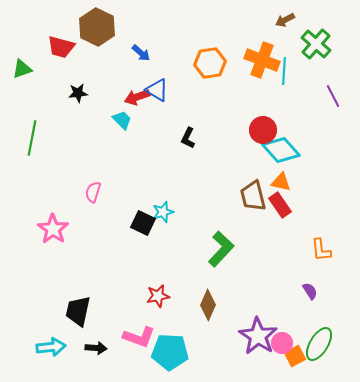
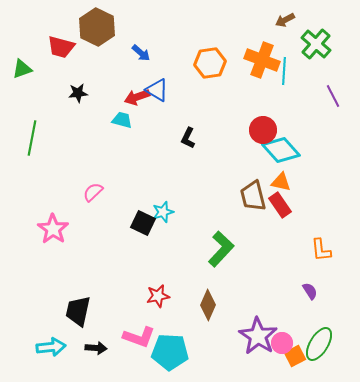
cyan trapezoid: rotated 30 degrees counterclockwise
pink semicircle: rotated 30 degrees clockwise
